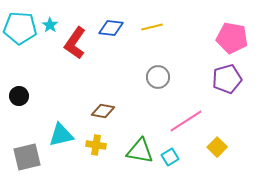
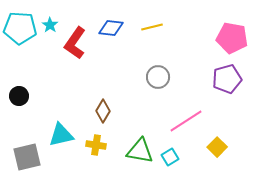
brown diamond: rotated 70 degrees counterclockwise
